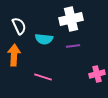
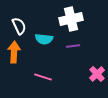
orange arrow: moved 3 px up
pink cross: rotated 28 degrees counterclockwise
